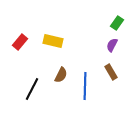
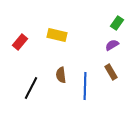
yellow rectangle: moved 4 px right, 6 px up
purple semicircle: rotated 32 degrees clockwise
brown semicircle: rotated 147 degrees clockwise
black line: moved 1 px left, 1 px up
